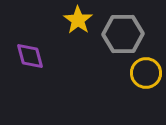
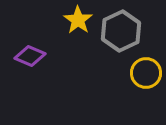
gray hexagon: moved 2 px left, 3 px up; rotated 24 degrees counterclockwise
purple diamond: rotated 52 degrees counterclockwise
